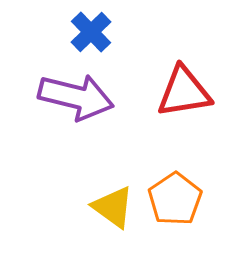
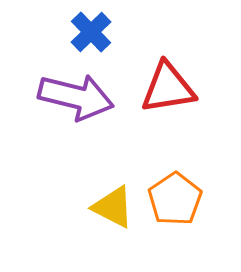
red triangle: moved 16 px left, 4 px up
yellow triangle: rotated 9 degrees counterclockwise
